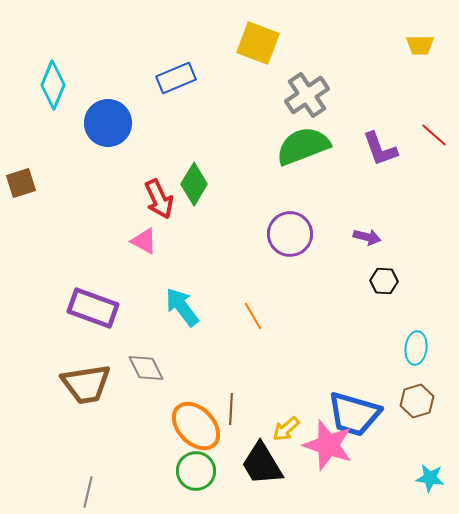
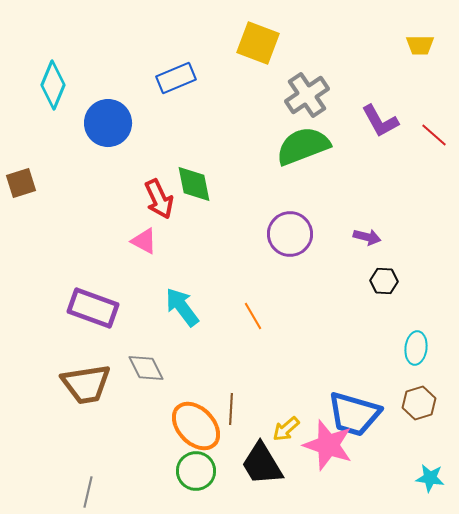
purple L-shape: moved 28 px up; rotated 9 degrees counterclockwise
green diamond: rotated 42 degrees counterclockwise
brown hexagon: moved 2 px right, 2 px down
